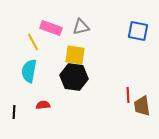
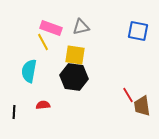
yellow line: moved 10 px right
red line: rotated 28 degrees counterclockwise
